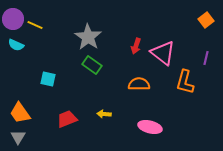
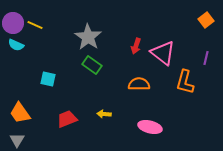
purple circle: moved 4 px down
gray triangle: moved 1 px left, 3 px down
